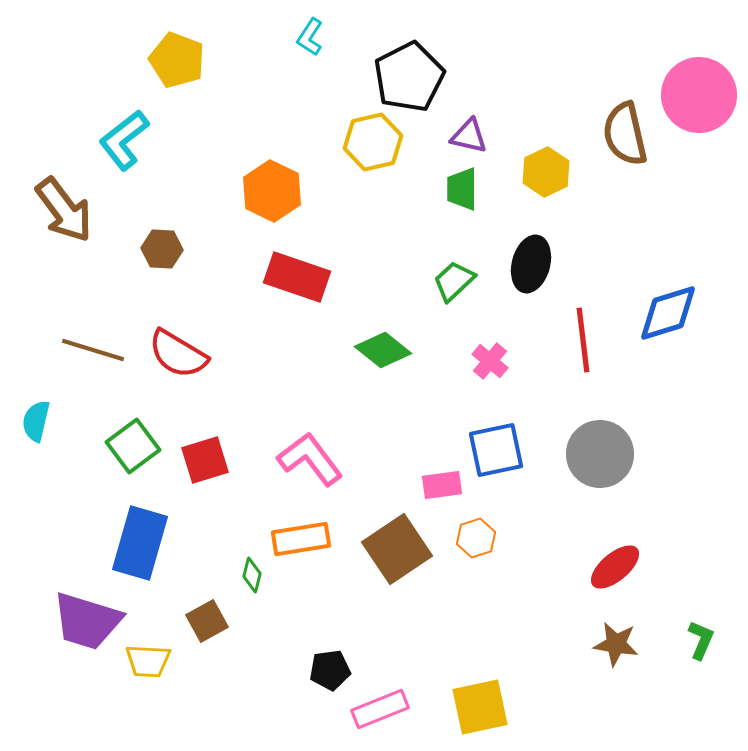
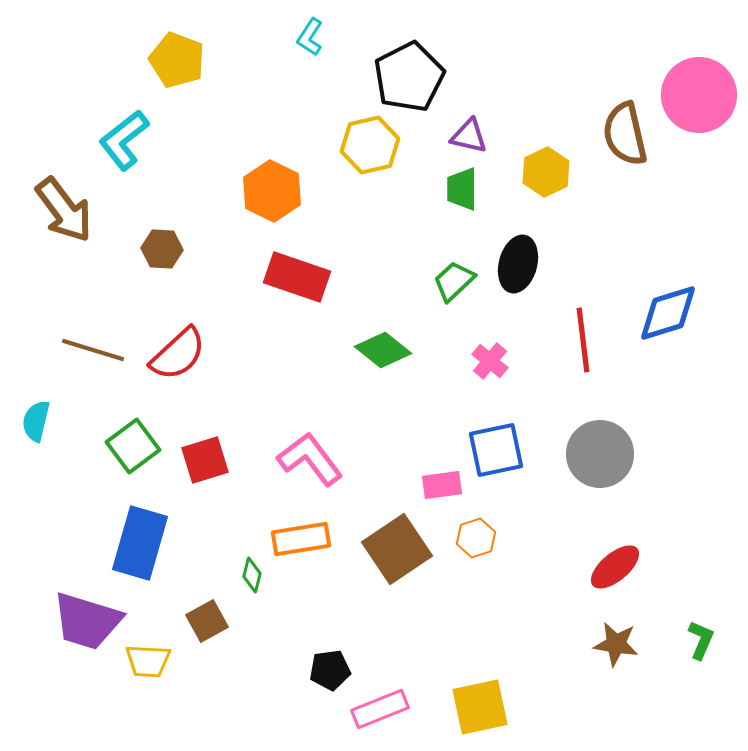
yellow hexagon at (373, 142): moved 3 px left, 3 px down
black ellipse at (531, 264): moved 13 px left
red semicircle at (178, 354): rotated 74 degrees counterclockwise
